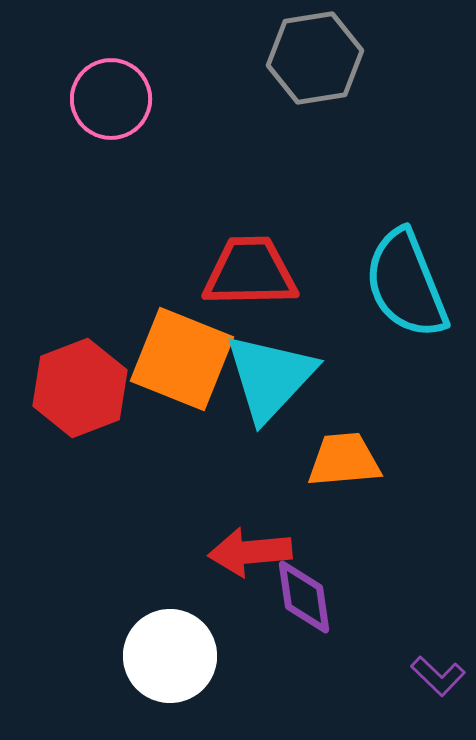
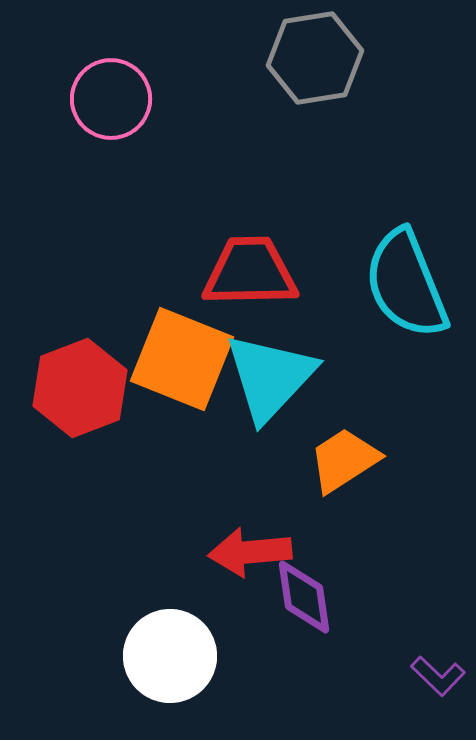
orange trapezoid: rotated 28 degrees counterclockwise
